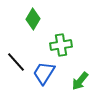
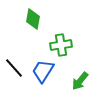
green diamond: rotated 20 degrees counterclockwise
black line: moved 2 px left, 6 px down
blue trapezoid: moved 1 px left, 2 px up
